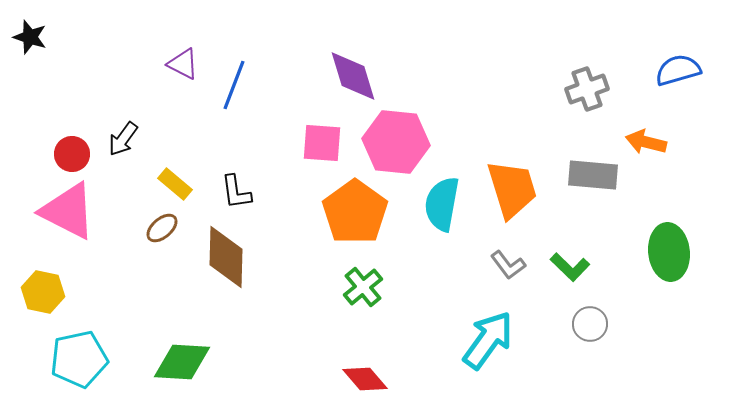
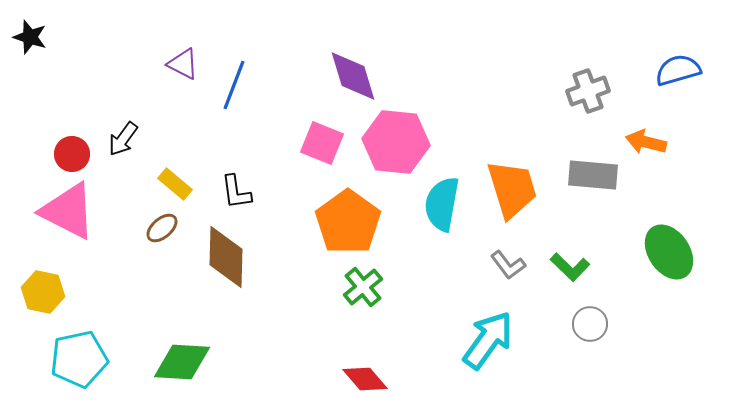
gray cross: moved 1 px right, 2 px down
pink square: rotated 18 degrees clockwise
orange pentagon: moved 7 px left, 10 px down
green ellipse: rotated 28 degrees counterclockwise
